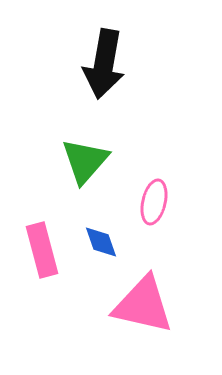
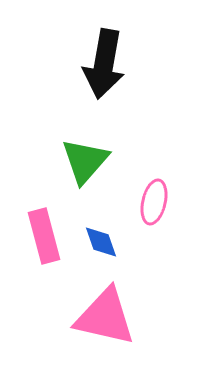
pink rectangle: moved 2 px right, 14 px up
pink triangle: moved 38 px left, 12 px down
